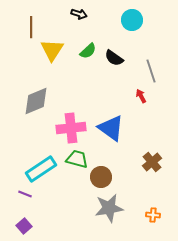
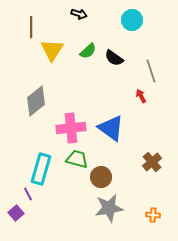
gray diamond: rotated 16 degrees counterclockwise
cyan rectangle: rotated 40 degrees counterclockwise
purple line: moved 3 px right; rotated 40 degrees clockwise
purple square: moved 8 px left, 13 px up
